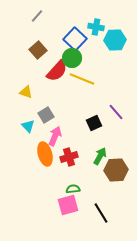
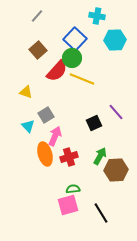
cyan cross: moved 1 px right, 11 px up
